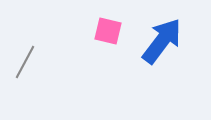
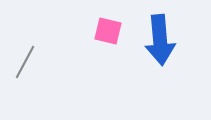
blue arrow: moved 2 px left, 1 px up; rotated 138 degrees clockwise
